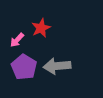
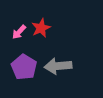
pink arrow: moved 2 px right, 8 px up
gray arrow: moved 1 px right
